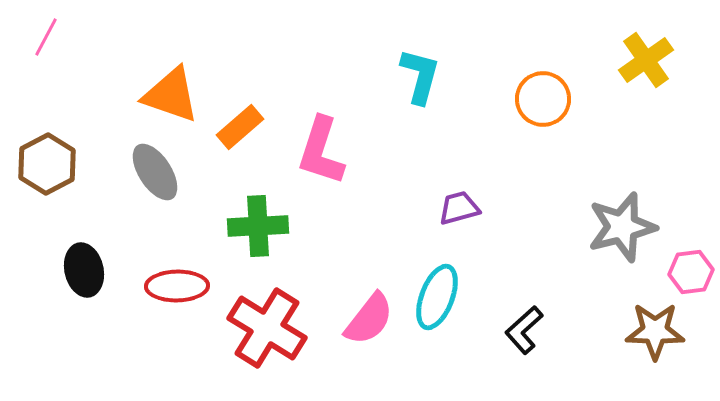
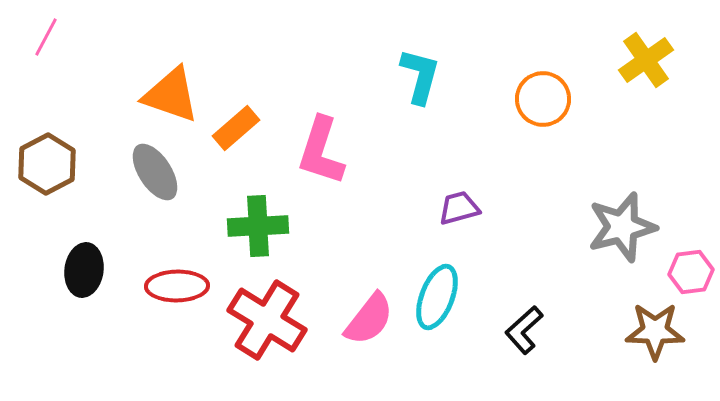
orange rectangle: moved 4 px left, 1 px down
black ellipse: rotated 21 degrees clockwise
red cross: moved 8 px up
